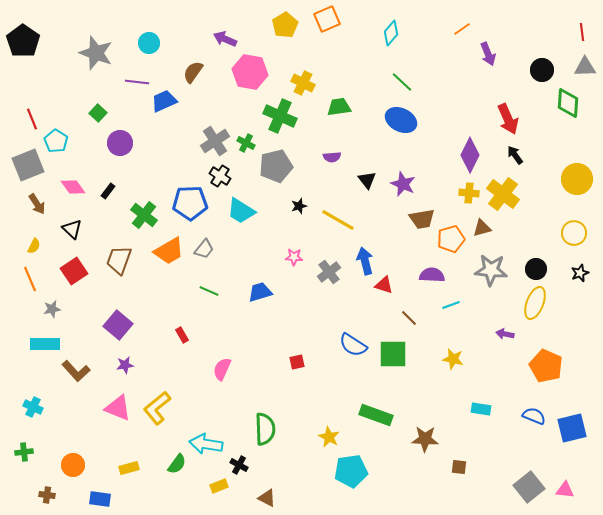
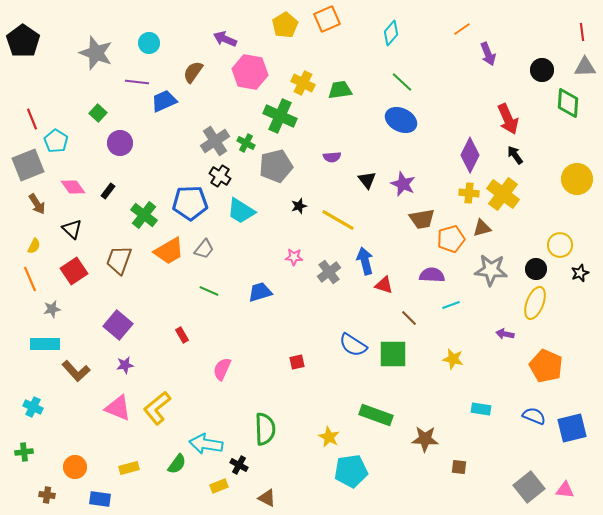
green trapezoid at (339, 107): moved 1 px right, 17 px up
yellow circle at (574, 233): moved 14 px left, 12 px down
orange circle at (73, 465): moved 2 px right, 2 px down
